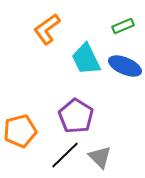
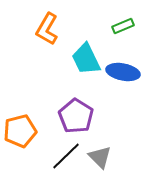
orange L-shape: rotated 24 degrees counterclockwise
blue ellipse: moved 2 px left, 6 px down; rotated 12 degrees counterclockwise
black line: moved 1 px right, 1 px down
